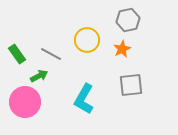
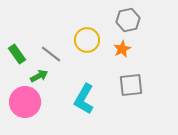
gray line: rotated 10 degrees clockwise
